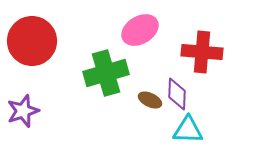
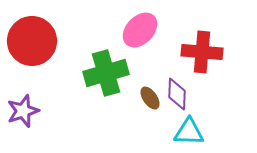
pink ellipse: rotated 15 degrees counterclockwise
brown ellipse: moved 2 px up; rotated 30 degrees clockwise
cyan triangle: moved 1 px right, 2 px down
